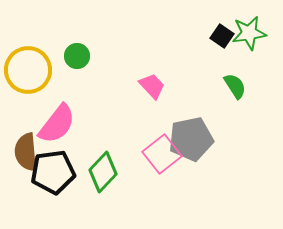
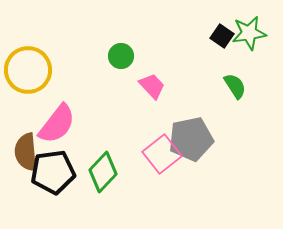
green circle: moved 44 px right
